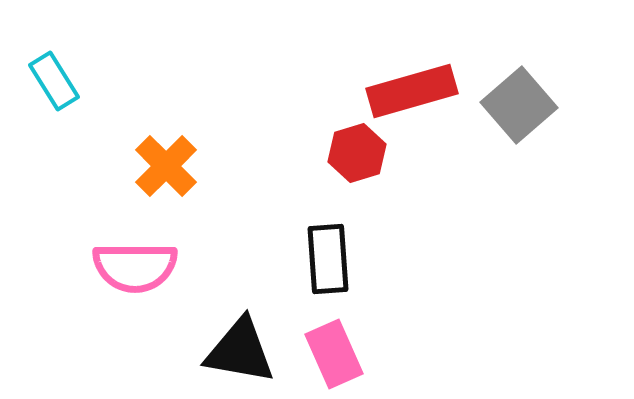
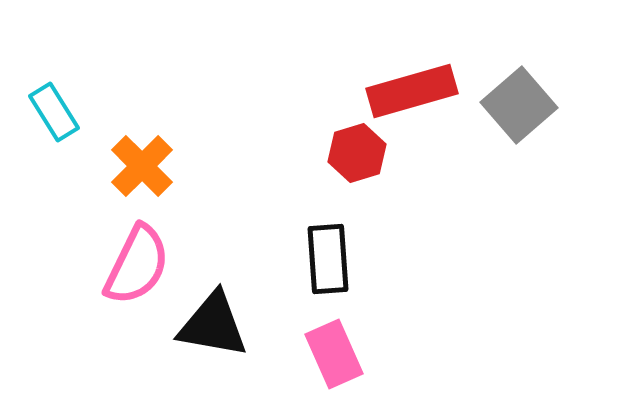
cyan rectangle: moved 31 px down
orange cross: moved 24 px left
pink semicircle: moved 2 px right, 2 px up; rotated 64 degrees counterclockwise
black triangle: moved 27 px left, 26 px up
